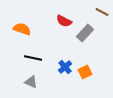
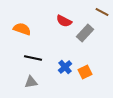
gray triangle: rotated 32 degrees counterclockwise
